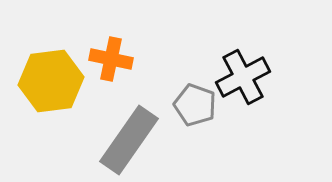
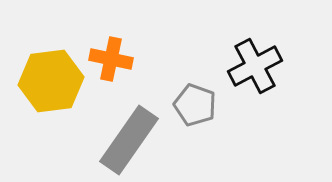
black cross: moved 12 px right, 11 px up
